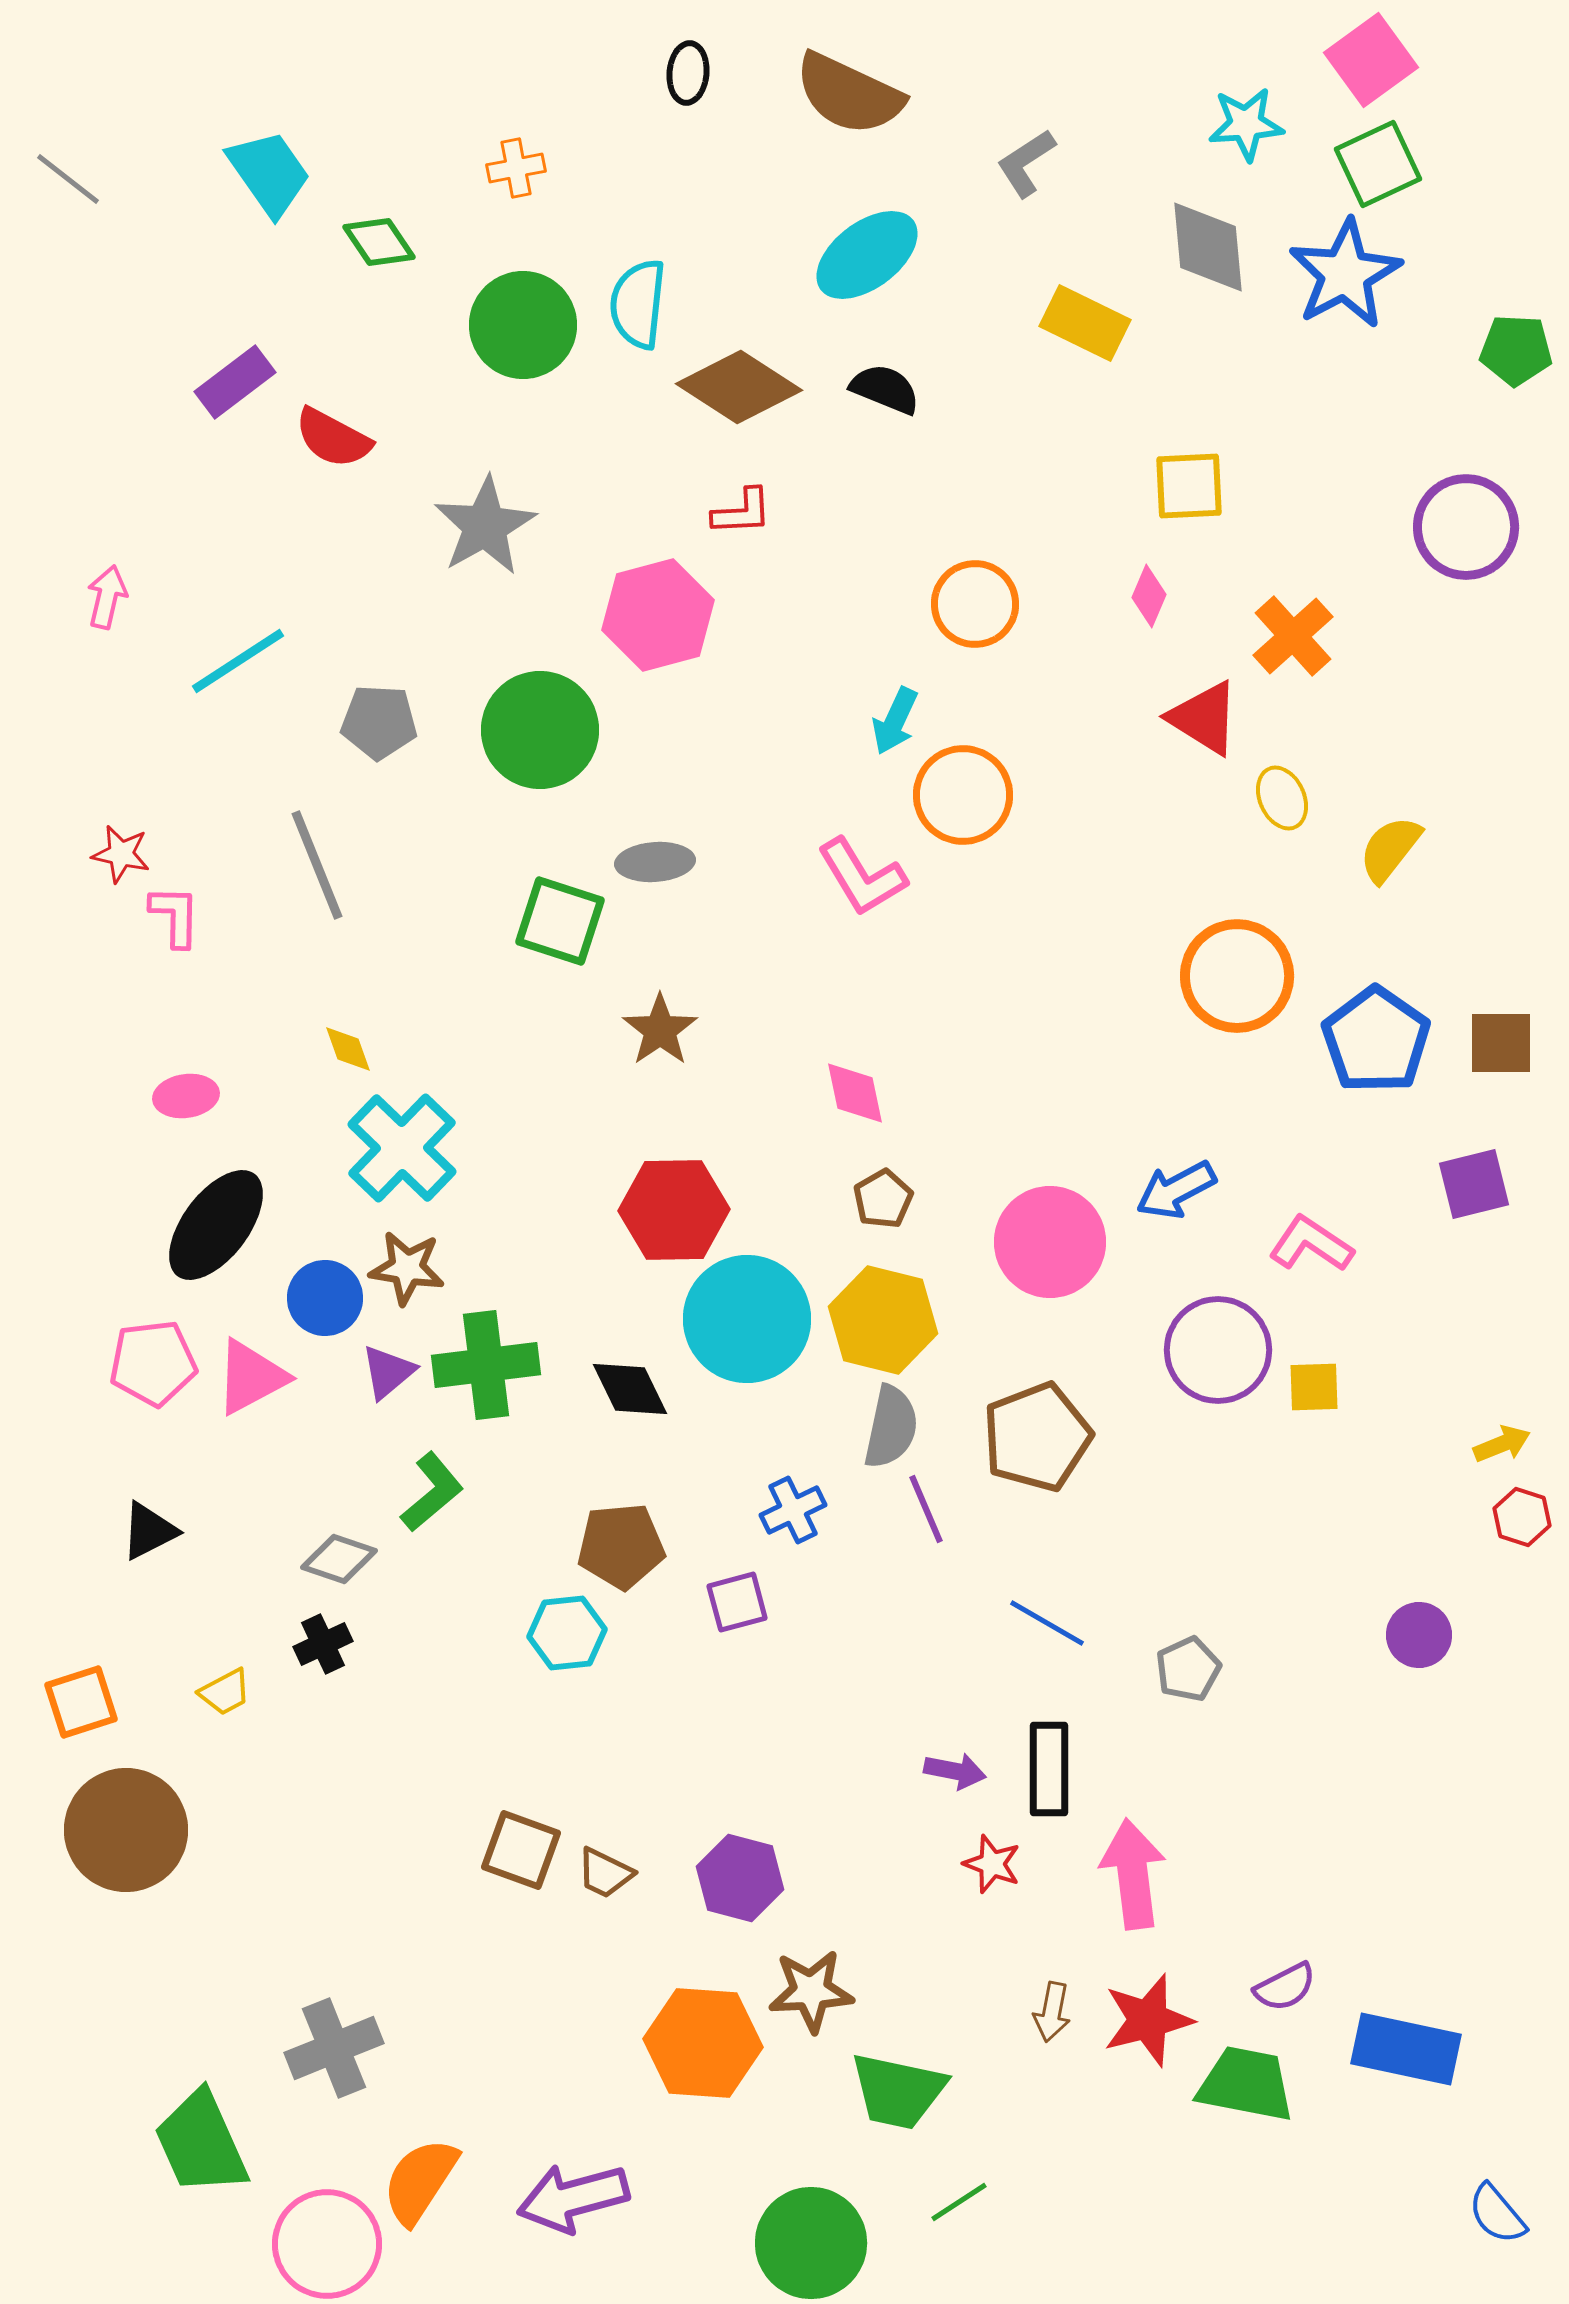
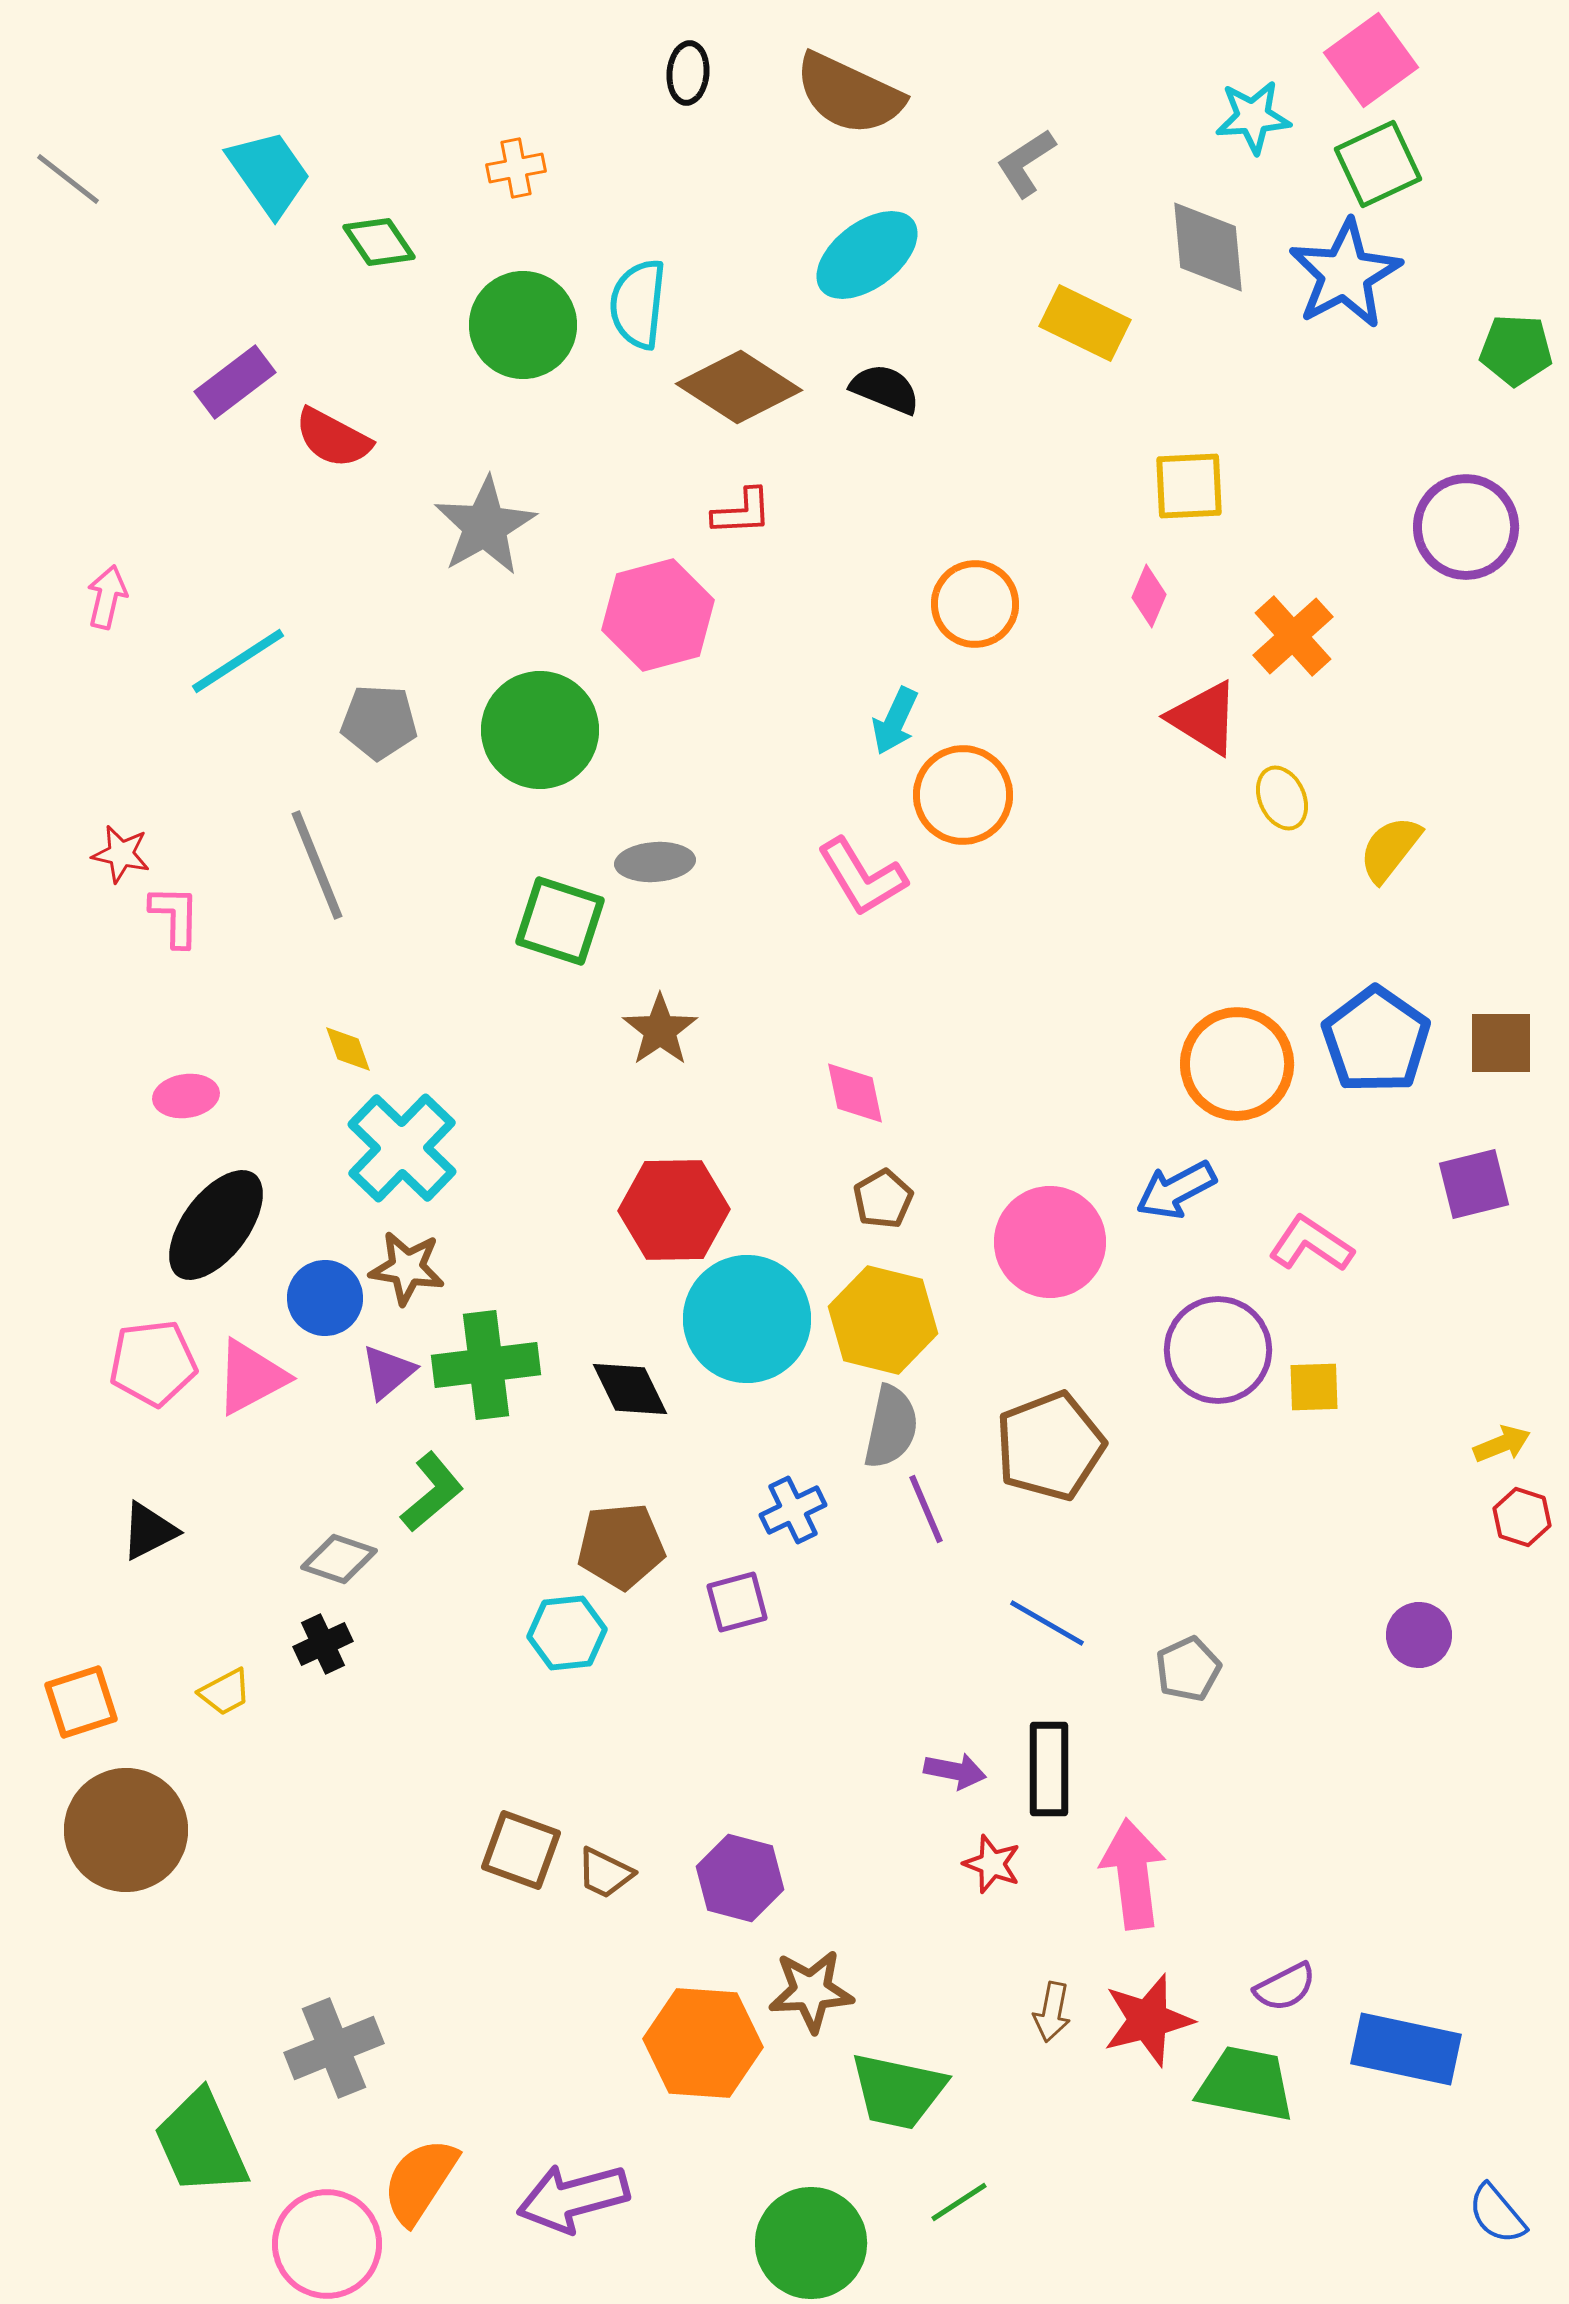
cyan star at (1246, 124): moved 7 px right, 7 px up
orange circle at (1237, 976): moved 88 px down
brown pentagon at (1037, 1437): moved 13 px right, 9 px down
